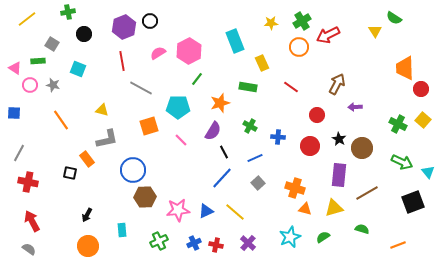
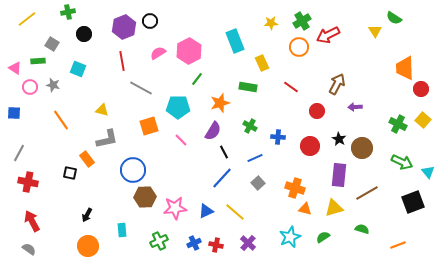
pink circle at (30, 85): moved 2 px down
red circle at (317, 115): moved 4 px up
pink star at (178, 210): moved 3 px left, 2 px up
